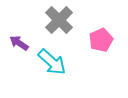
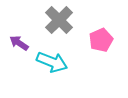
cyan arrow: rotated 20 degrees counterclockwise
